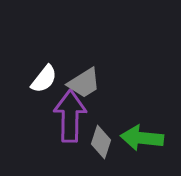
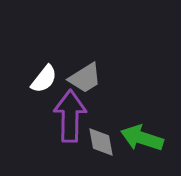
gray trapezoid: moved 1 px right, 5 px up
green arrow: rotated 12 degrees clockwise
gray diamond: rotated 28 degrees counterclockwise
